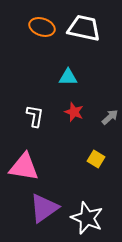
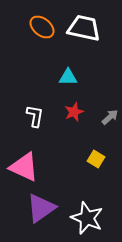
orange ellipse: rotated 20 degrees clockwise
red star: rotated 30 degrees clockwise
pink triangle: rotated 16 degrees clockwise
purple triangle: moved 3 px left
